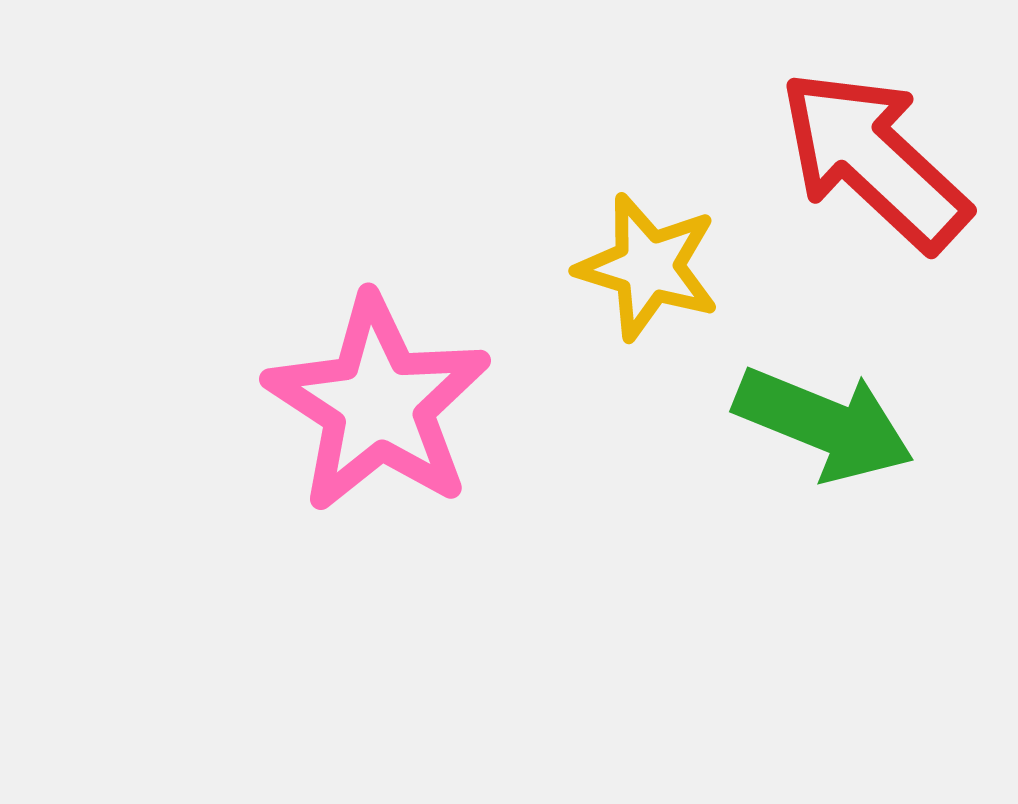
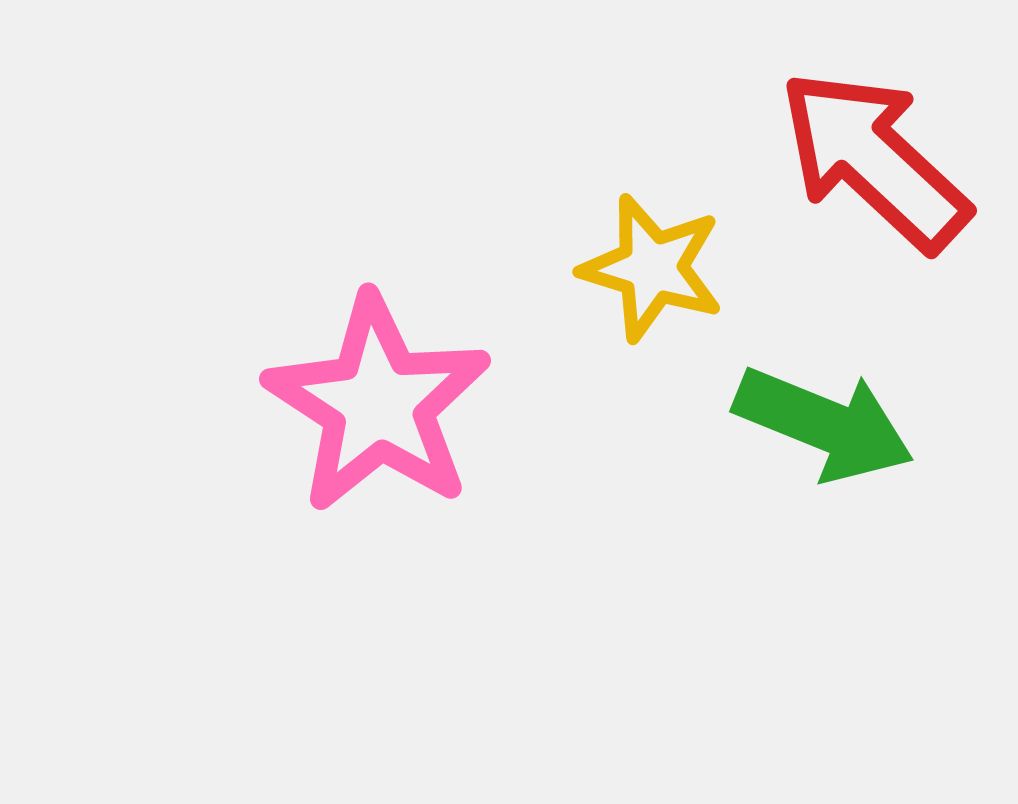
yellow star: moved 4 px right, 1 px down
